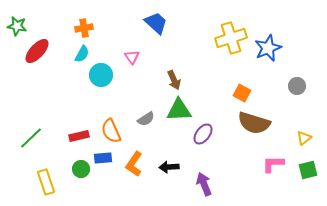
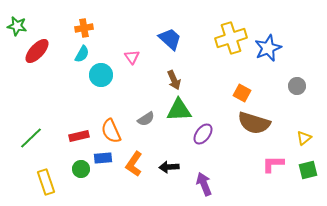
blue trapezoid: moved 14 px right, 16 px down
